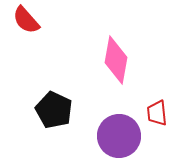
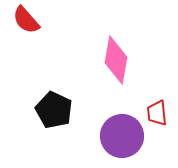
purple circle: moved 3 px right
